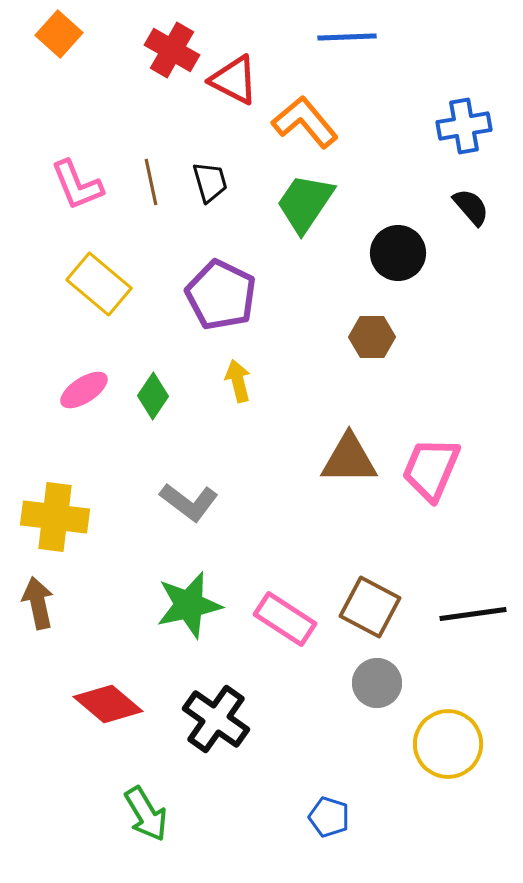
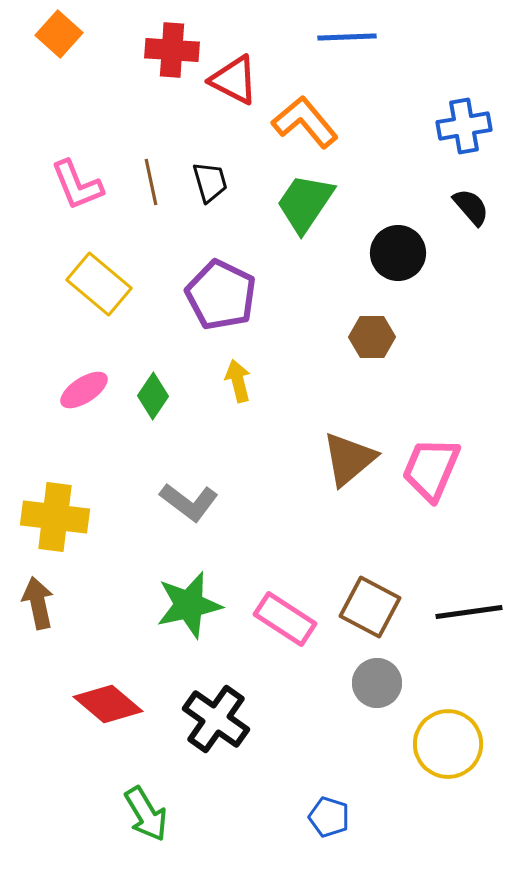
red cross: rotated 26 degrees counterclockwise
brown triangle: rotated 40 degrees counterclockwise
black line: moved 4 px left, 2 px up
